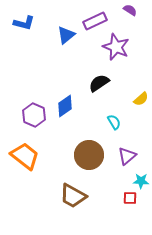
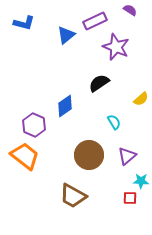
purple hexagon: moved 10 px down
